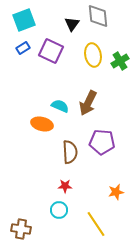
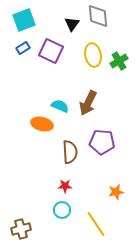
green cross: moved 1 px left
cyan circle: moved 3 px right
brown cross: rotated 24 degrees counterclockwise
